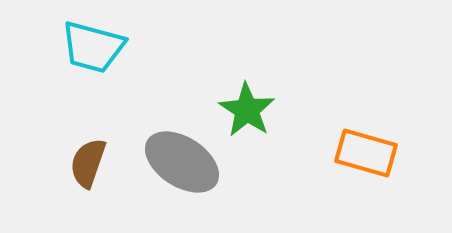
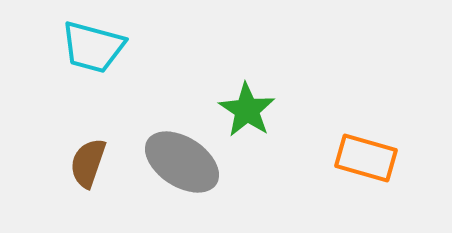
orange rectangle: moved 5 px down
